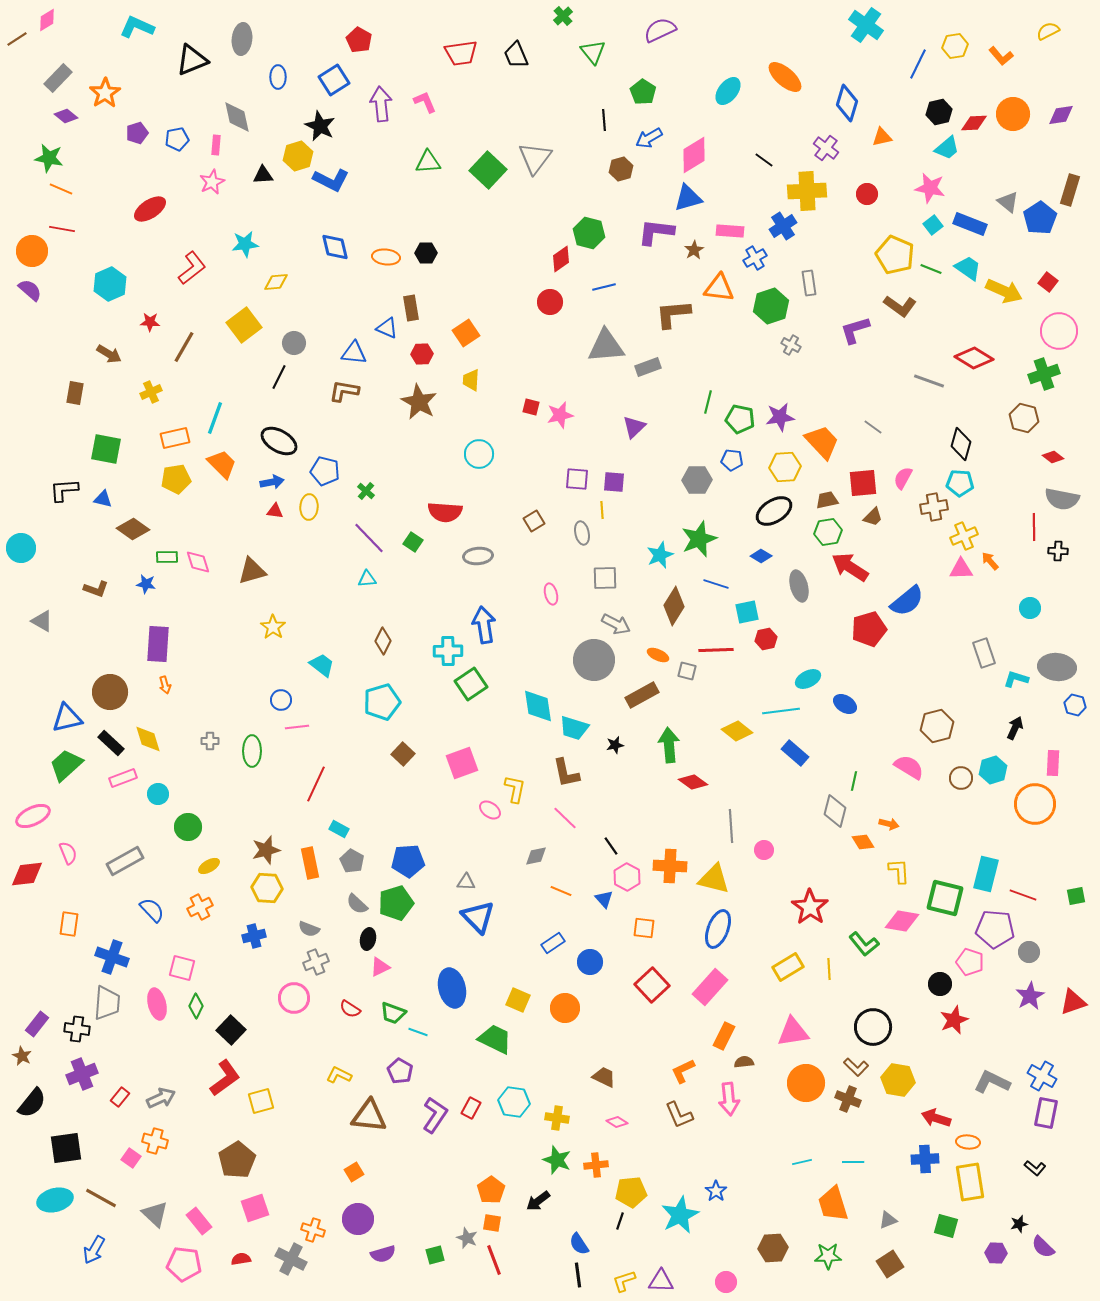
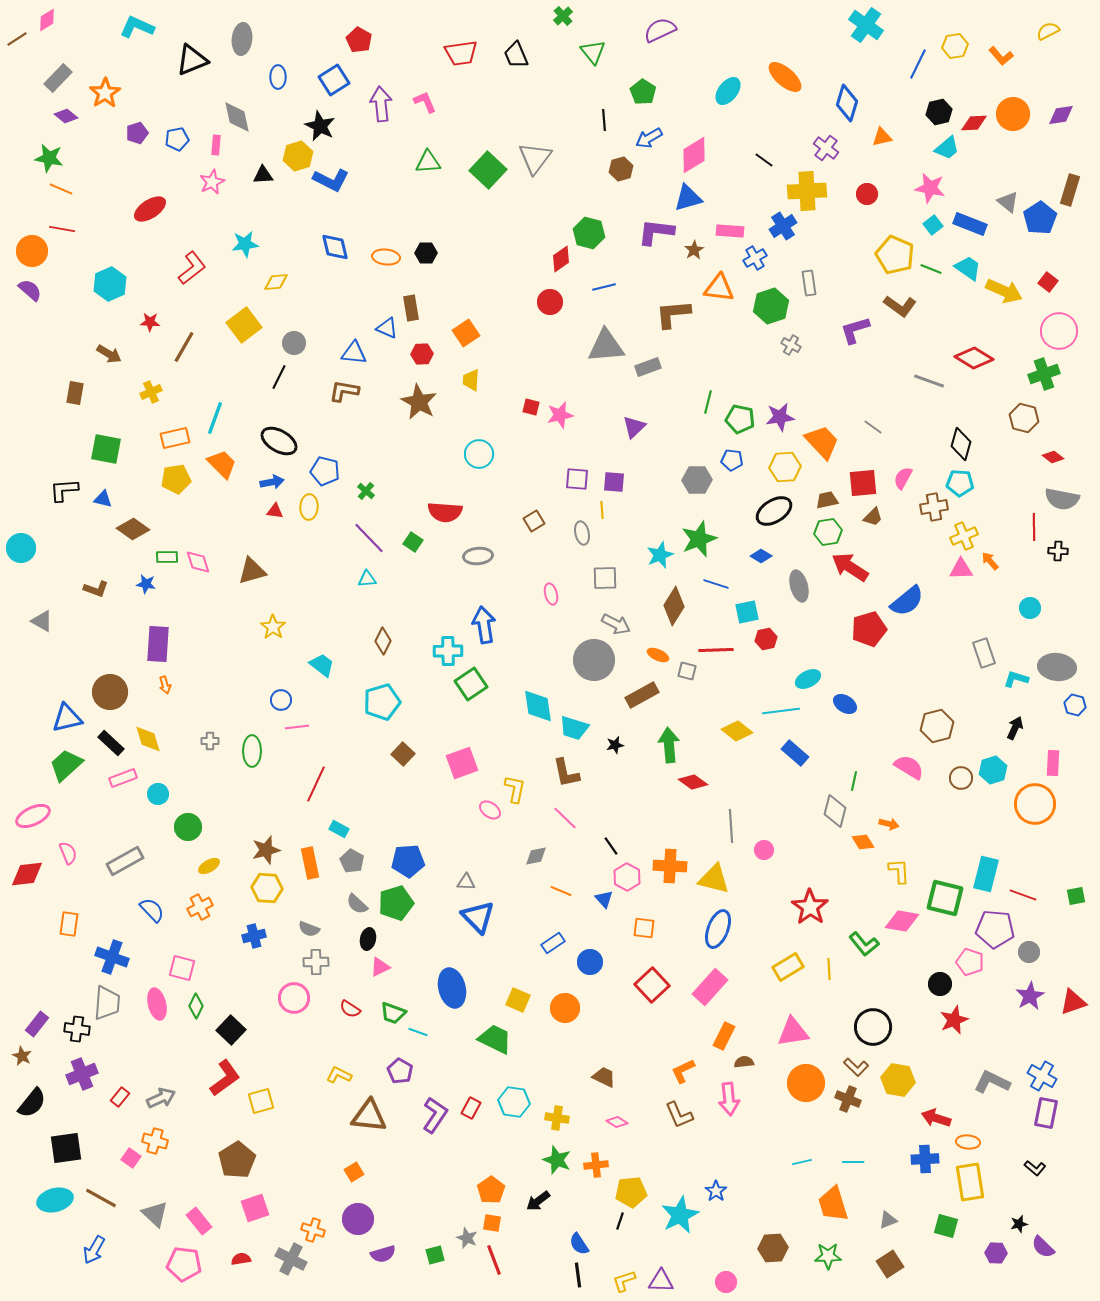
gray cross at (316, 962): rotated 20 degrees clockwise
